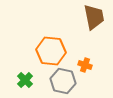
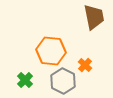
orange cross: rotated 24 degrees clockwise
gray hexagon: rotated 15 degrees clockwise
